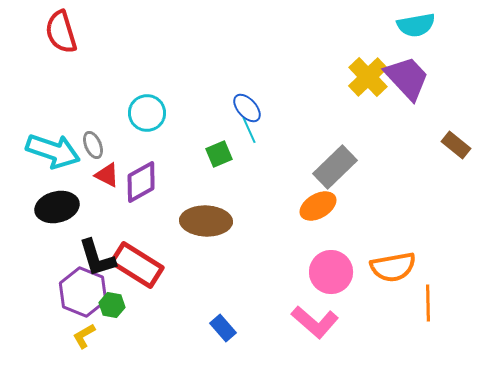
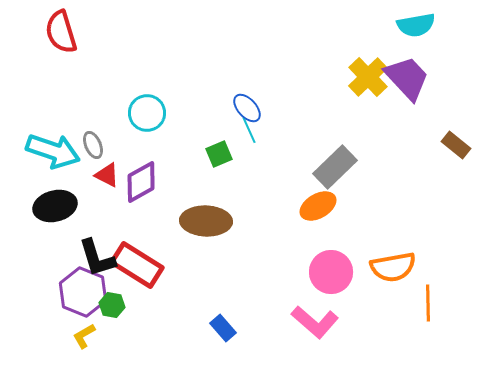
black ellipse: moved 2 px left, 1 px up
